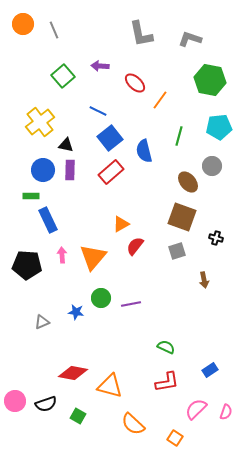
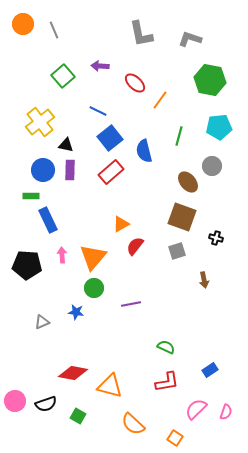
green circle at (101, 298): moved 7 px left, 10 px up
